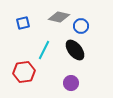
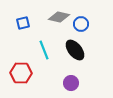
blue circle: moved 2 px up
cyan line: rotated 48 degrees counterclockwise
red hexagon: moved 3 px left, 1 px down; rotated 10 degrees clockwise
